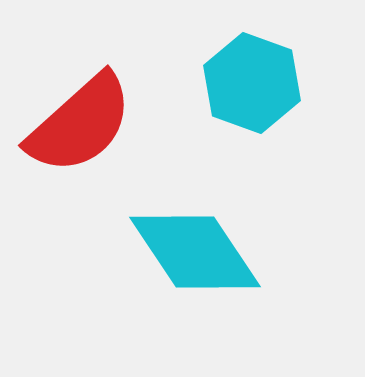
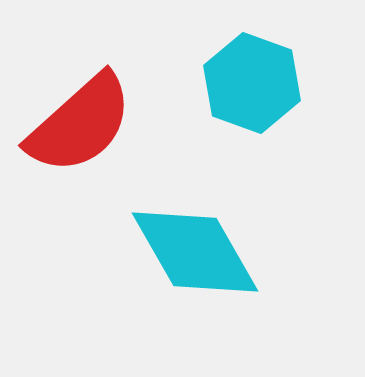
cyan diamond: rotated 4 degrees clockwise
